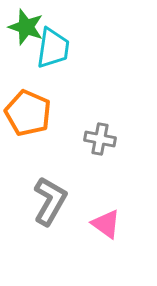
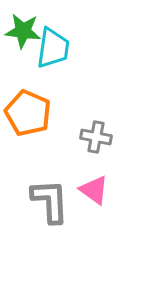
green star: moved 3 px left, 4 px down; rotated 12 degrees counterclockwise
gray cross: moved 4 px left, 2 px up
gray L-shape: rotated 33 degrees counterclockwise
pink triangle: moved 12 px left, 34 px up
